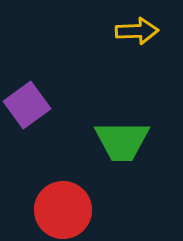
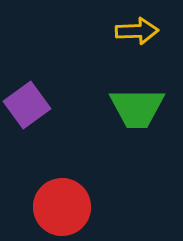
green trapezoid: moved 15 px right, 33 px up
red circle: moved 1 px left, 3 px up
